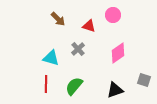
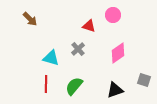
brown arrow: moved 28 px left
